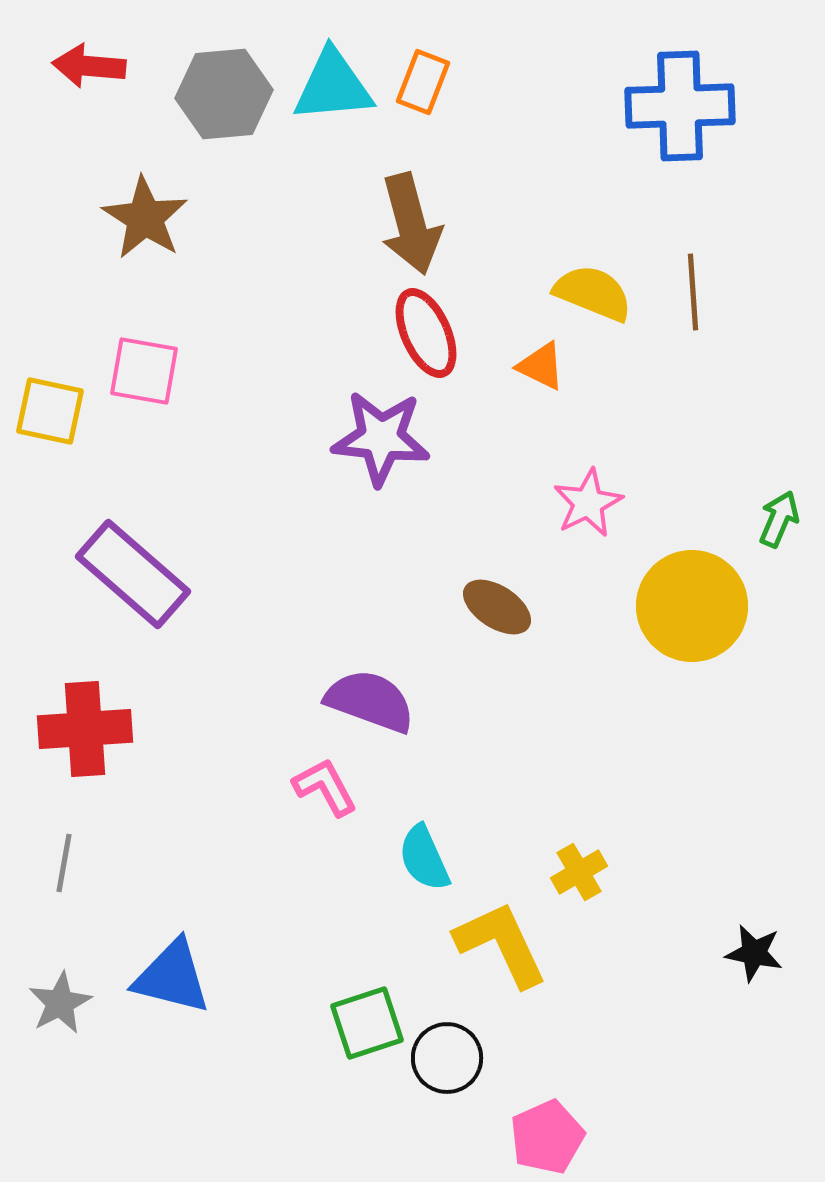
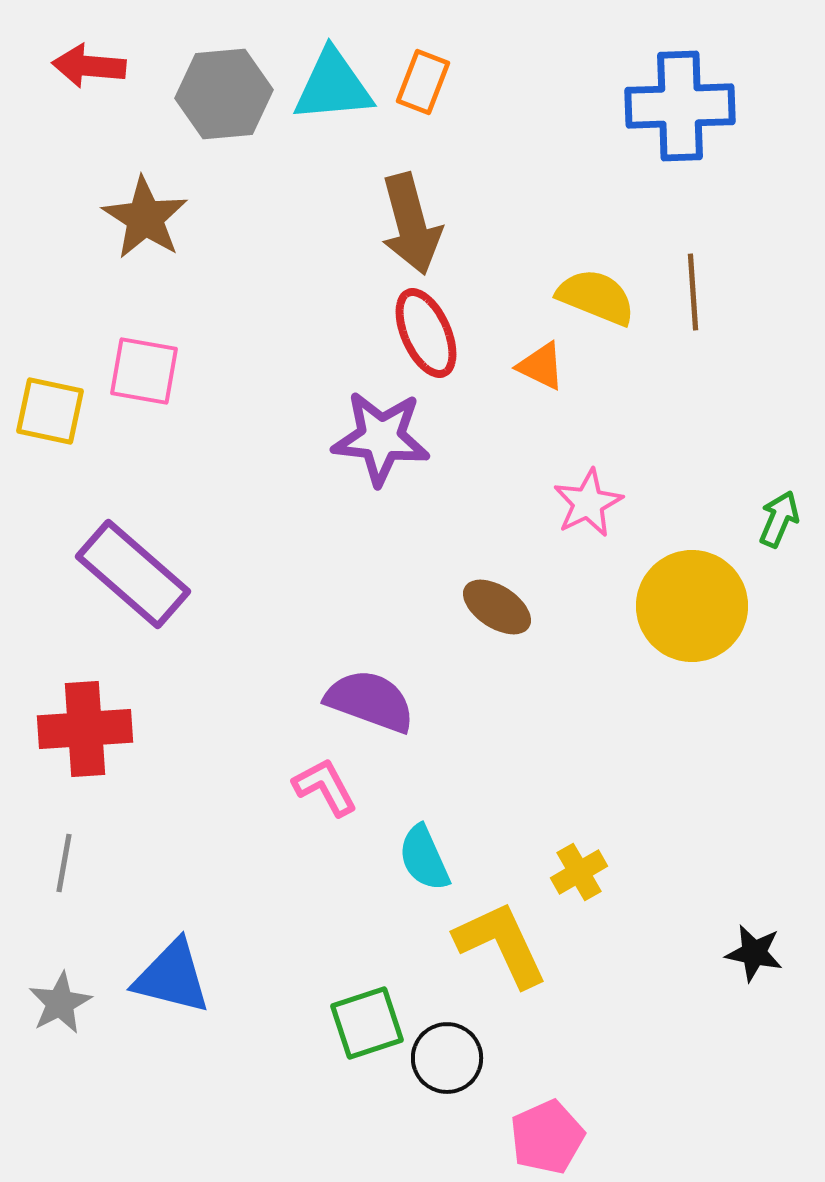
yellow semicircle: moved 3 px right, 4 px down
